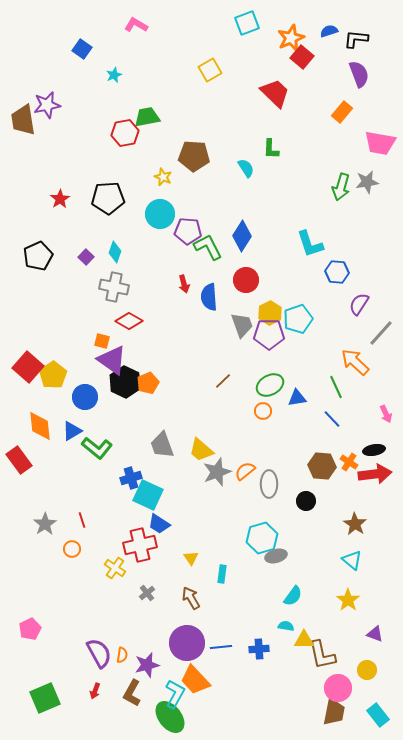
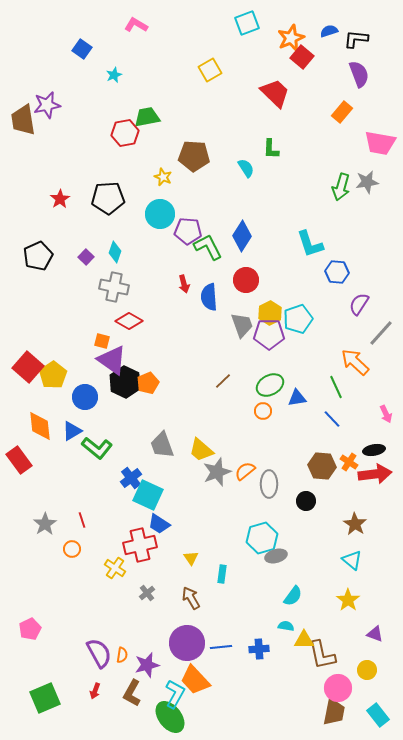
blue cross at (131, 478): rotated 20 degrees counterclockwise
